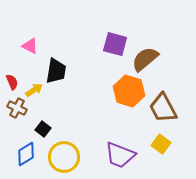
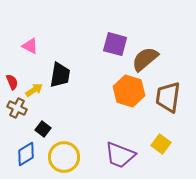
black trapezoid: moved 4 px right, 4 px down
brown trapezoid: moved 5 px right, 11 px up; rotated 36 degrees clockwise
